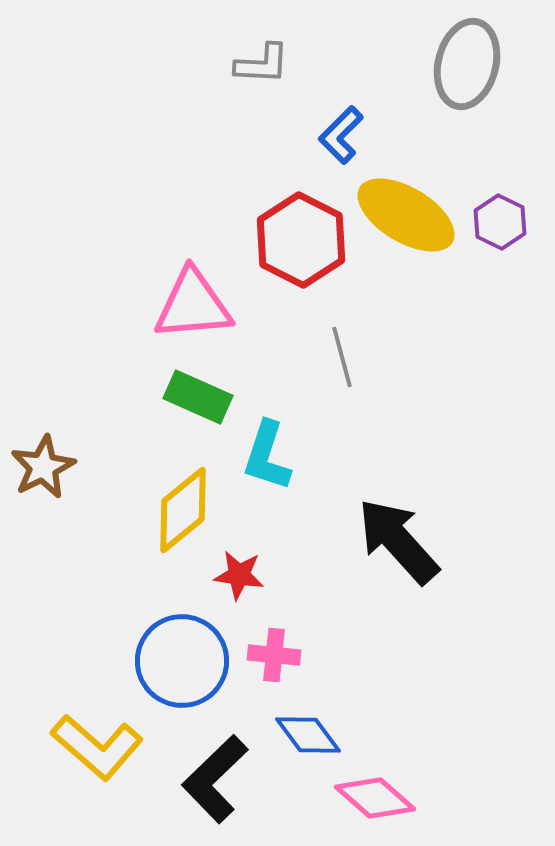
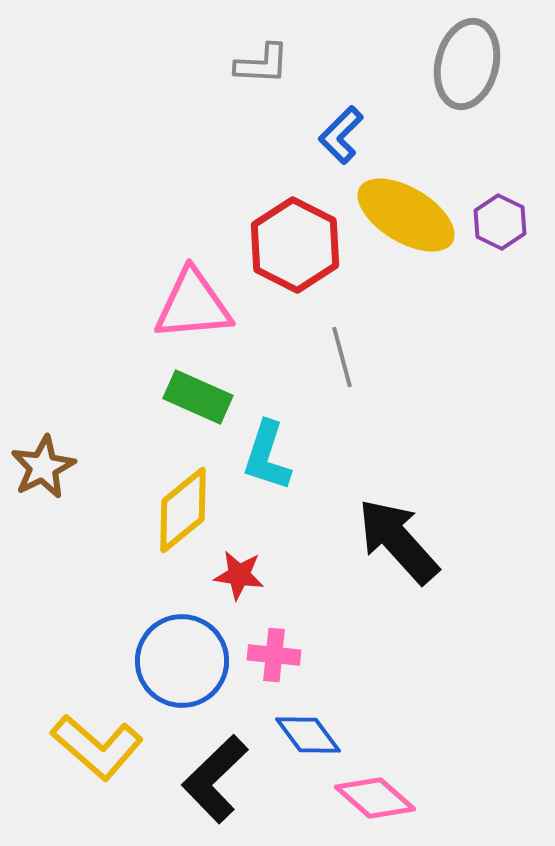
red hexagon: moved 6 px left, 5 px down
